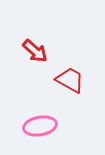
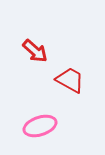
pink ellipse: rotated 8 degrees counterclockwise
